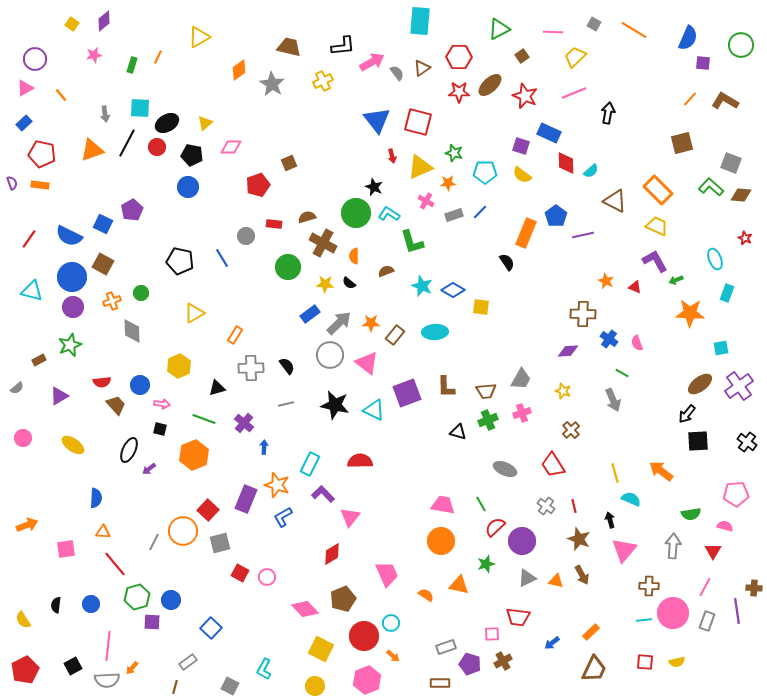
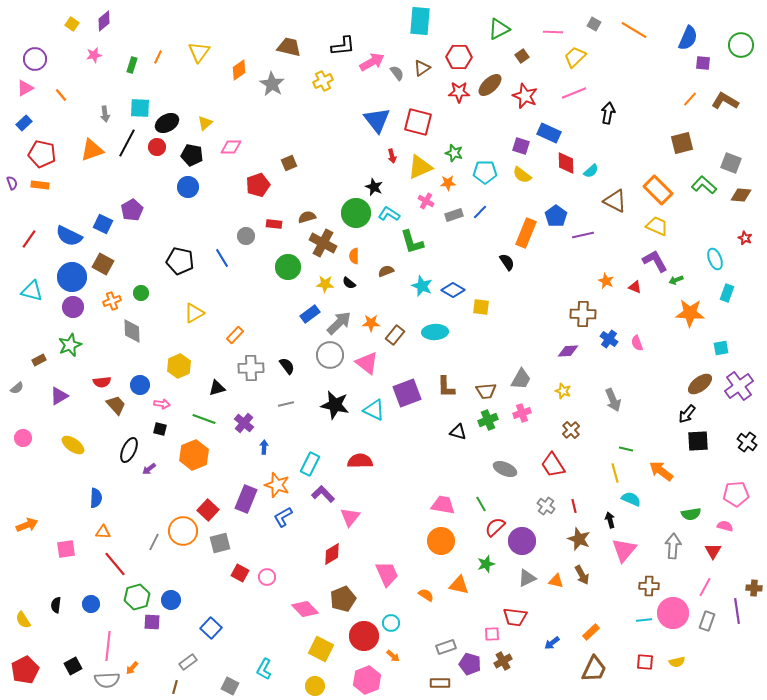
yellow triangle at (199, 37): moved 15 px down; rotated 25 degrees counterclockwise
green L-shape at (711, 187): moved 7 px left, 2 px up
orange rectangle at (235, 335): rotated 12 degrees clockwise
green line at (622, 373): moved 4 px right, 76 px down; rotated 16 degrees counterclockwise
red trapezoid at (518, 617): moved 3 px left
